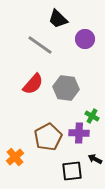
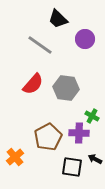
black square: moved 4 px up; rotated 15 degrees clockwise
